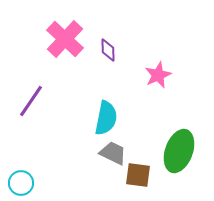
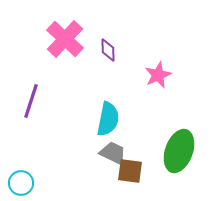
purple line: rotated 16 degrees counterclockwise
cyan semicircle: moved 2 px right, 1 px down
brown square: moved 8 px left, 4 px up
